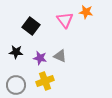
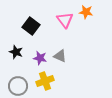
black star: rotated 16 degrees clockwise
gray circle: moved 2 px right, 1 px down
